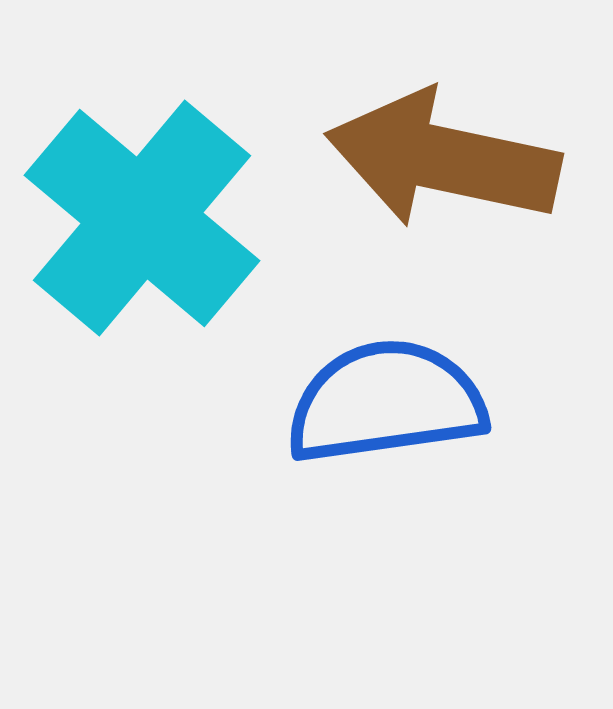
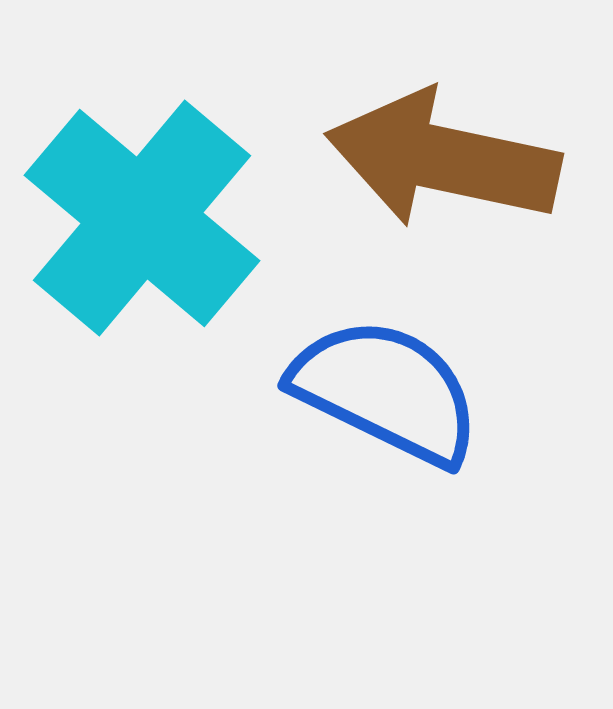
blue semicircle: moved 11 px up; rotated 34 degrees clockwise
